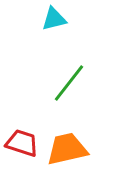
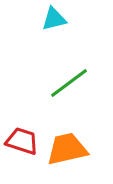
green line: rotated 15 degrees clockwise
red trapezoid: moved 2 px up
